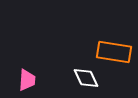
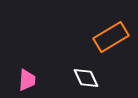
orange rectangle: moved 3 px left, 15 px up; rotated 40 degrees counterclockwise
